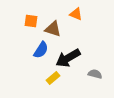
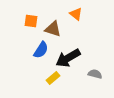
orange triangle: rotated 16 degrees clockwise
